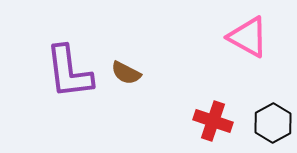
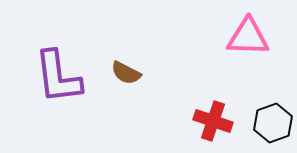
pink triangle: rotated 27 degrees counterclockwise
purple L-shape: moved 11 px left, 5 px down
black hexagon: rotated 9 degrees clockwise
